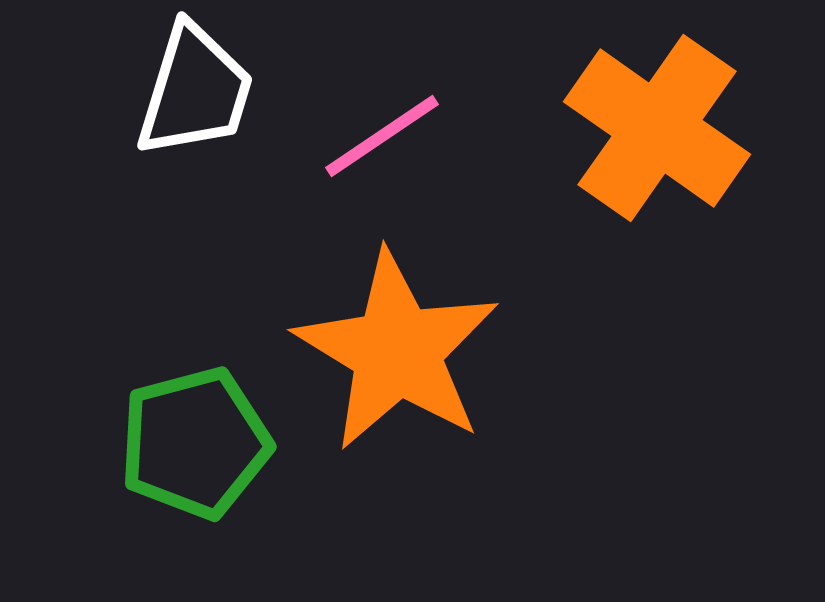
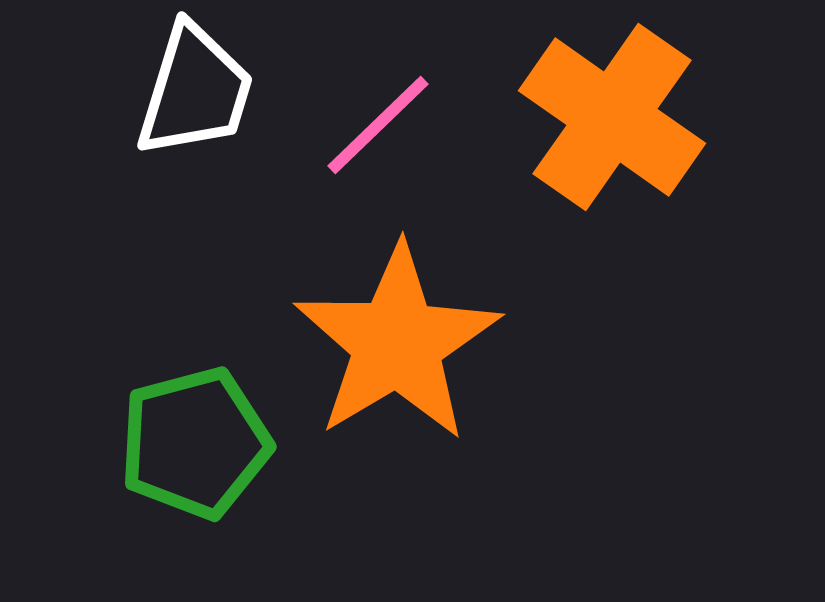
orange cross: moved 45 px left, 11 px up
pink line: moved 4 px left, 11 px up; rotated 10 degrees counterclockwise
orange star: moved 8 px up; rotated 10 degrees clockwise
